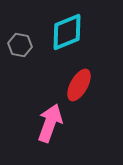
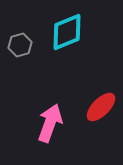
gray hexagon: rotated 25 degrees counterclockwise
red ellipse: moved 22 px right, 22 px down; rotated 16 degrees clockwise
